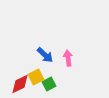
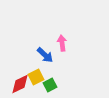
pink arrow: moved 6 px left, 15 px up
green square: moved 1 px right, 1 px down
